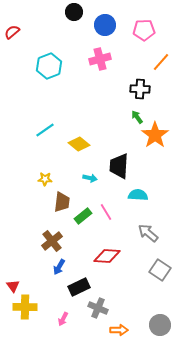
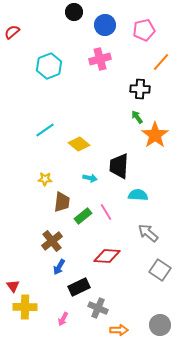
pink pentagon: rotated 10 degrees counterclockwise
